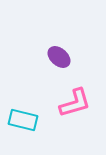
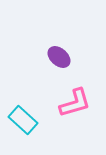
cyan rectangle: rotated 28 degrees clockwise
